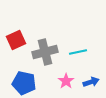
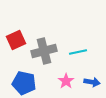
gray cross: moved 1 px left, 1 px up
blue arrow: moved 1 px right; rotated 28 degrees clockwise
